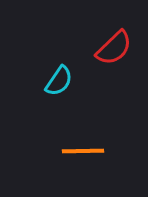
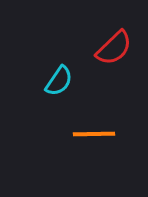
orange line: moved 11 px right, 17 px up
